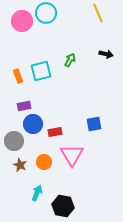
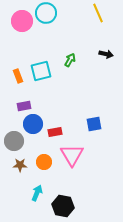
brown star: rotated 24 degrees counterclockwise
